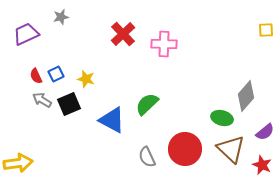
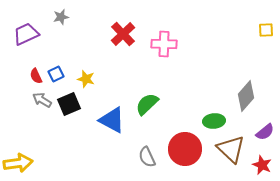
green ellipse: moved 8 px left, 3 px down; rotated 20 degrees counterclockwise
